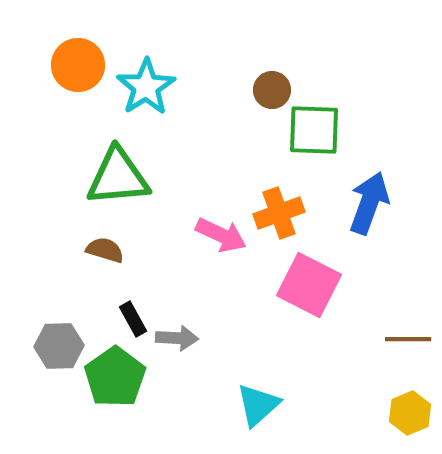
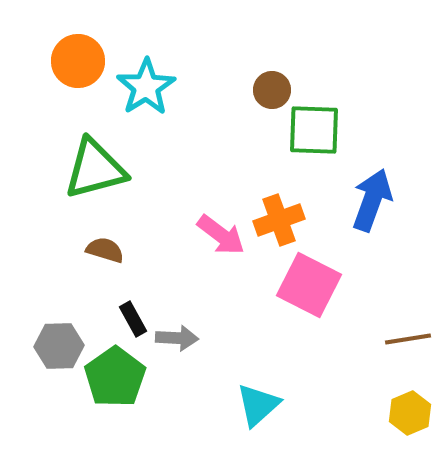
orange circle: moved 4 px up
green triangle: moved 23 px left, 8 px up; rotated 10 degrees counterclockwise
blue arrow: moved 3 px right, 3 px up
orange cross: moved 7 px down
pink arrow: rotated 12 degrees clockwise
brown line: rotated 9 degrees counterclockwise
